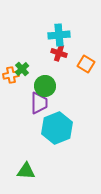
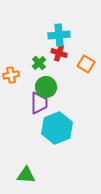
green cross: moved 17 px right, 6 px up
green circle: moved 1 px right, 1 px down
green triangle: moved 4 px down
